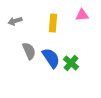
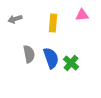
gray arrow: moved 2 px up
gray semicircle: moved 3 px down; rotated 12 degrees clockwise
blue semicircle: rotated 15 degrees clockwise
